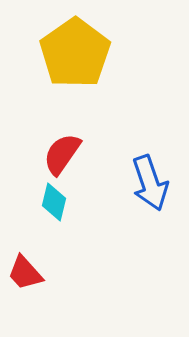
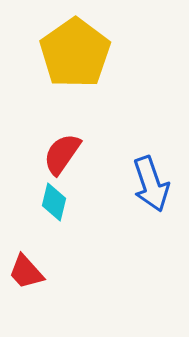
blue arrow: moved 1 px right, 1 px down
red trapezoid: moved 1 px right, 1 px up
